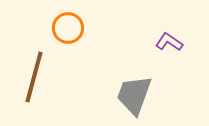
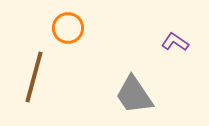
purple L-shape: moved 6 px right
gray trapezoid: rotated 54 degrees counterclockwise
